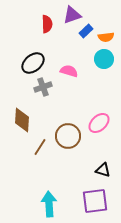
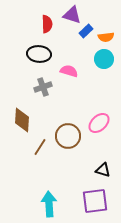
purple triangle: rotated 36 degrees clockwise
black ellipse: moved 6 px right, 9 px up; rotated 45 degrees clockwise
